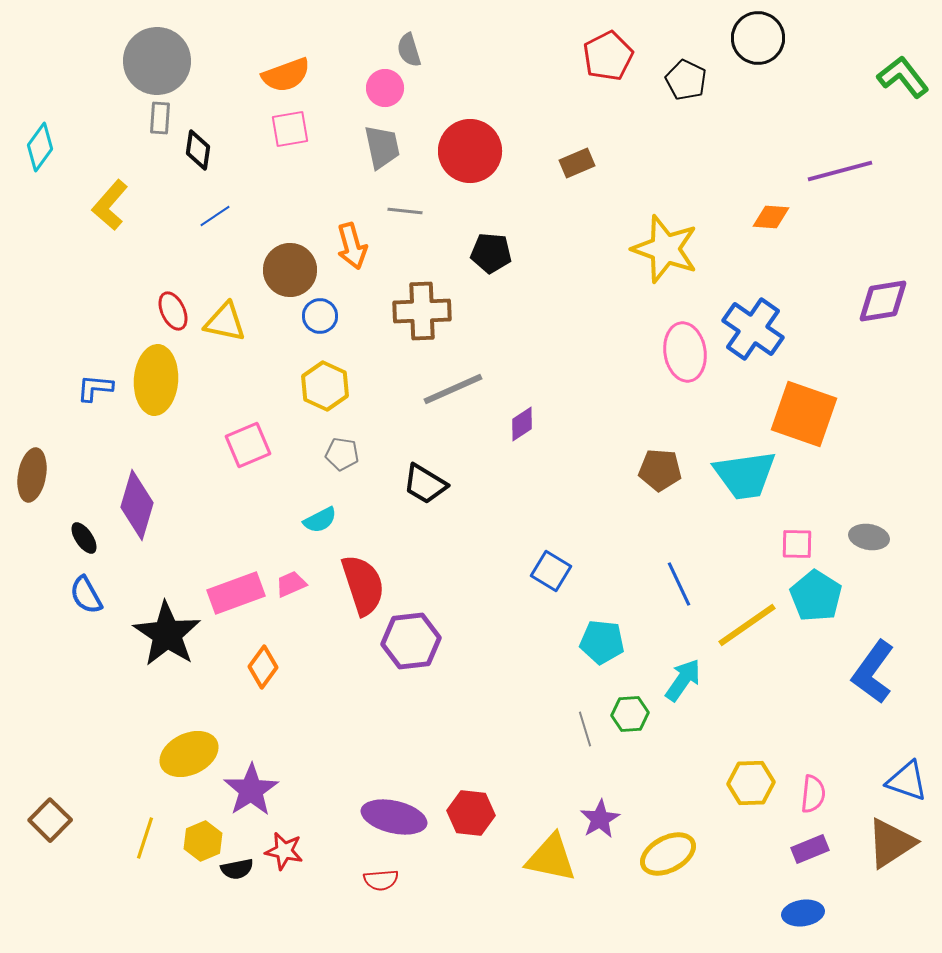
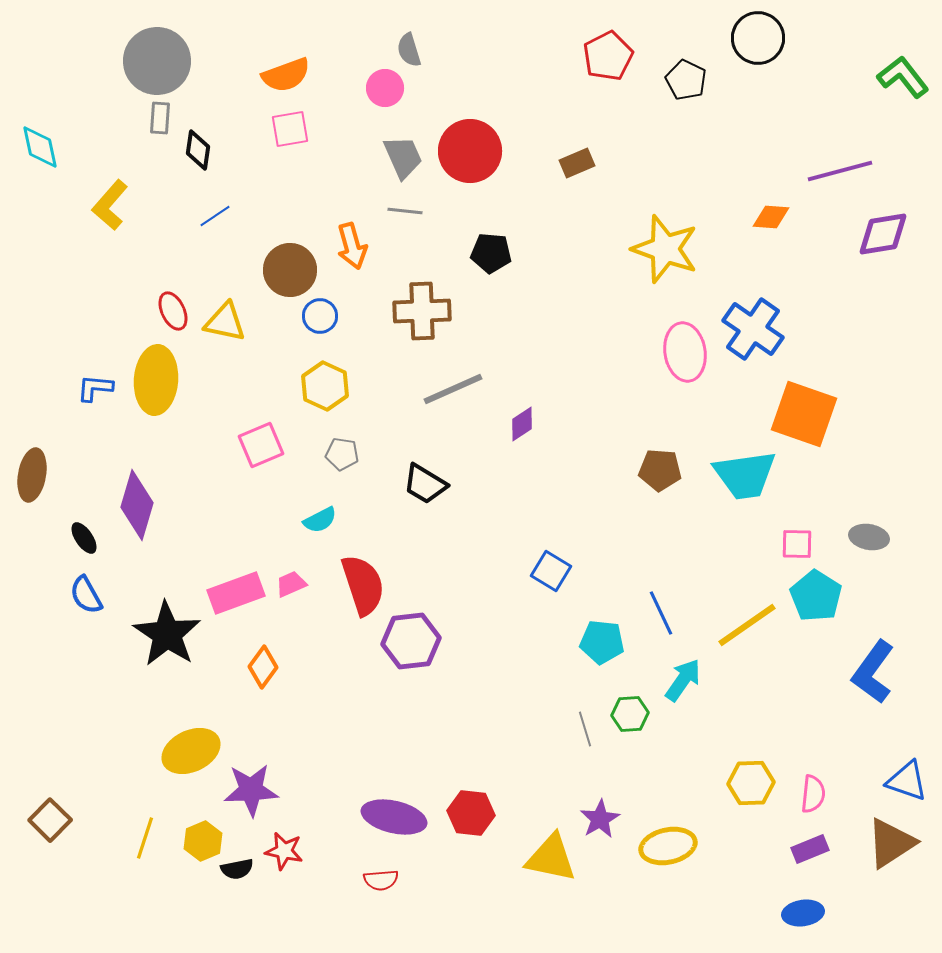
cyan diamond at (40, 147): rotated 48 degrees counterclockwise
gray trapezoid at (382, 147): moved 21 px right, 10 px down; rotated 12 degrees counterclockwise
purple diamond at (883, 301): moved 67 px up
pink square at (248, 445): moved 13 px right
blue line at (679, 584): moved 18 px left, 29 px down
yellow ellipse at (189, 754): moved 2 px right, 3 px up
purple star at (251, 790): rotated 30 degrees clockwise
yellow ellipse at (668, 854): moved 8 px up; rotated 16 degrees clockwise
